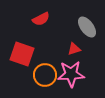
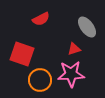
orange circle: moved 5 px left, 5 px down
